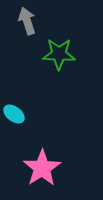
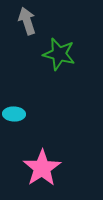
green star: rotated 12 degrees clockwise
cyan ellipse: rotated 35 degrees counterclockwise
